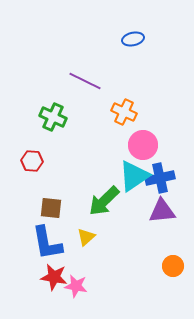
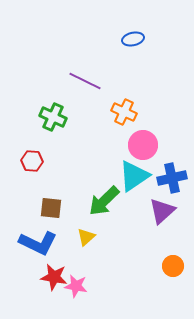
blue cross: moved 12 px right
purple triangle: rotated 36 degrees counterclockwise
blue L-shape: moved 9 px left; rotated 54 degrees counterclockwise
